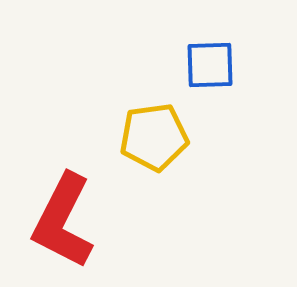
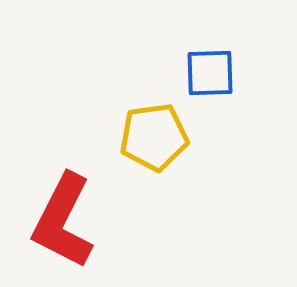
blue square: moved 8 px down
